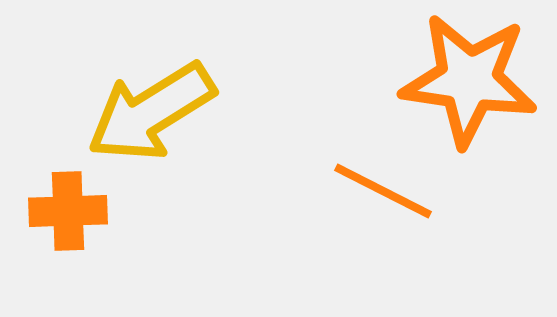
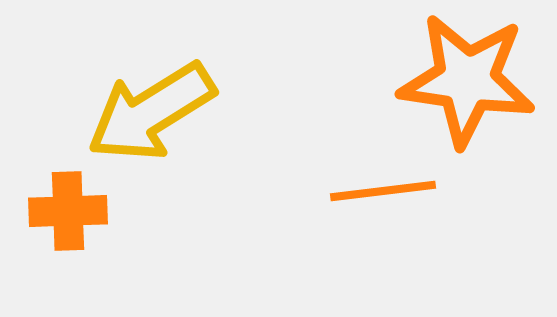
orange star: moved 2 px left
orange line: rotated 34 degrees counterclockwise
